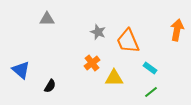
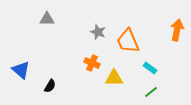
orange cross: rotated 28 degrees counterclockwise
